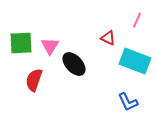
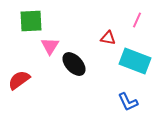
red triangle: rotated 14 degrees counterclockwise
green square: moved 10 px right, 22 px up
red semicircle: moved 15 px left; rotated 35 degrees clockwise
